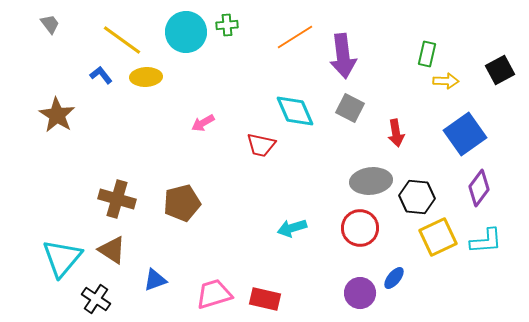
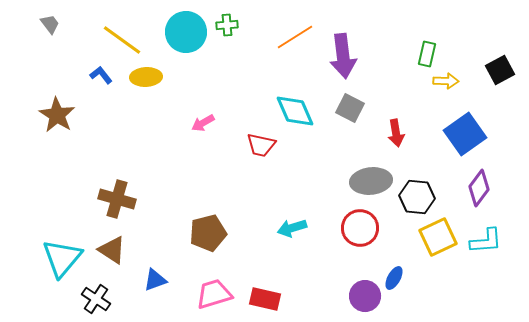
brown pentagon: moved 26 px right, 30 px down
blue ellipse: rotated 10 degrees counterclockwise
purple circle: moved 5 px right, 3 px down
